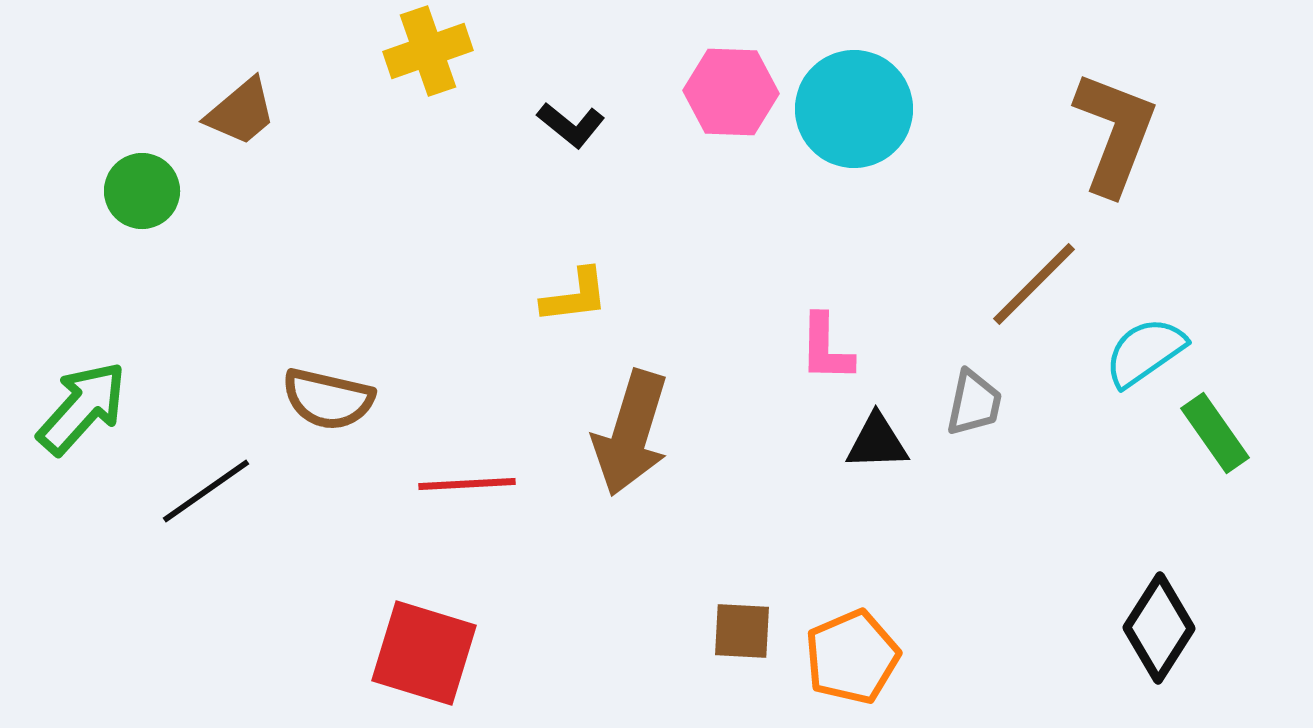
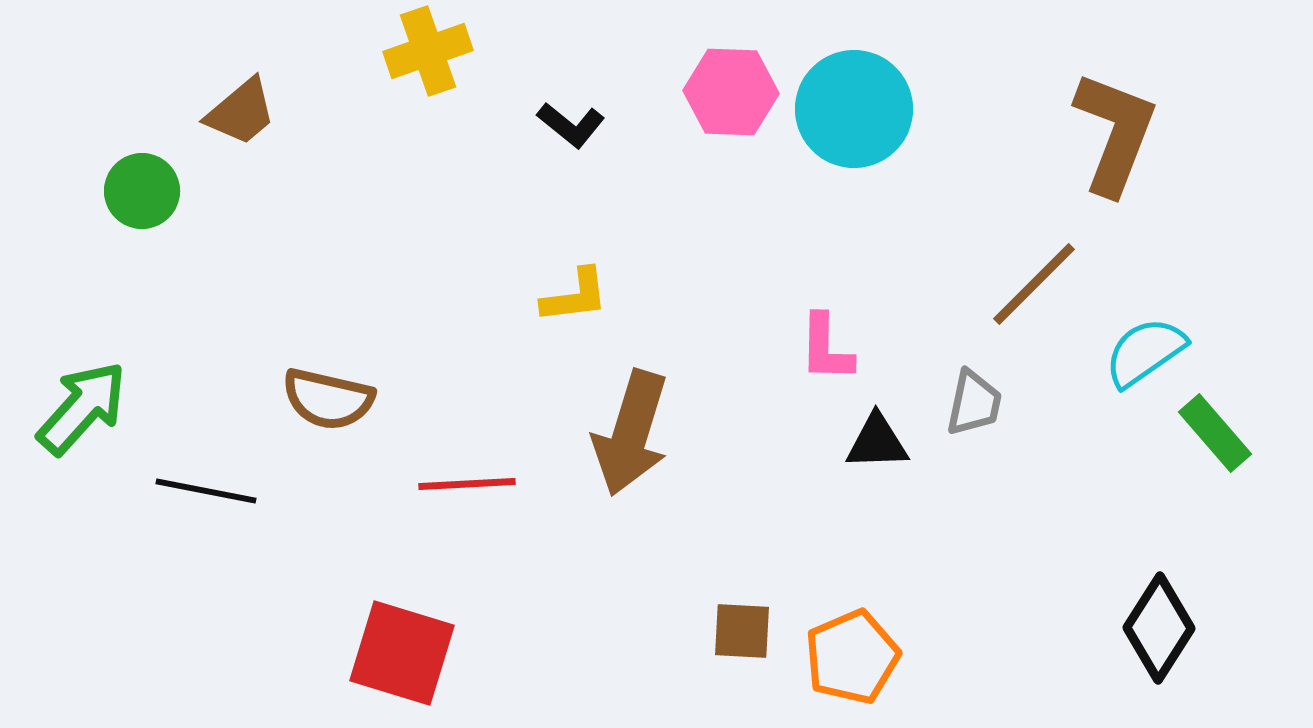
green rectangle: rotated 6 degrees counterclockwise
black line: rotated 46 degrees clockwise
red square: moved 22 px left
